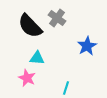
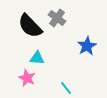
cyan line: rotated 56 degrees counterclockwise
